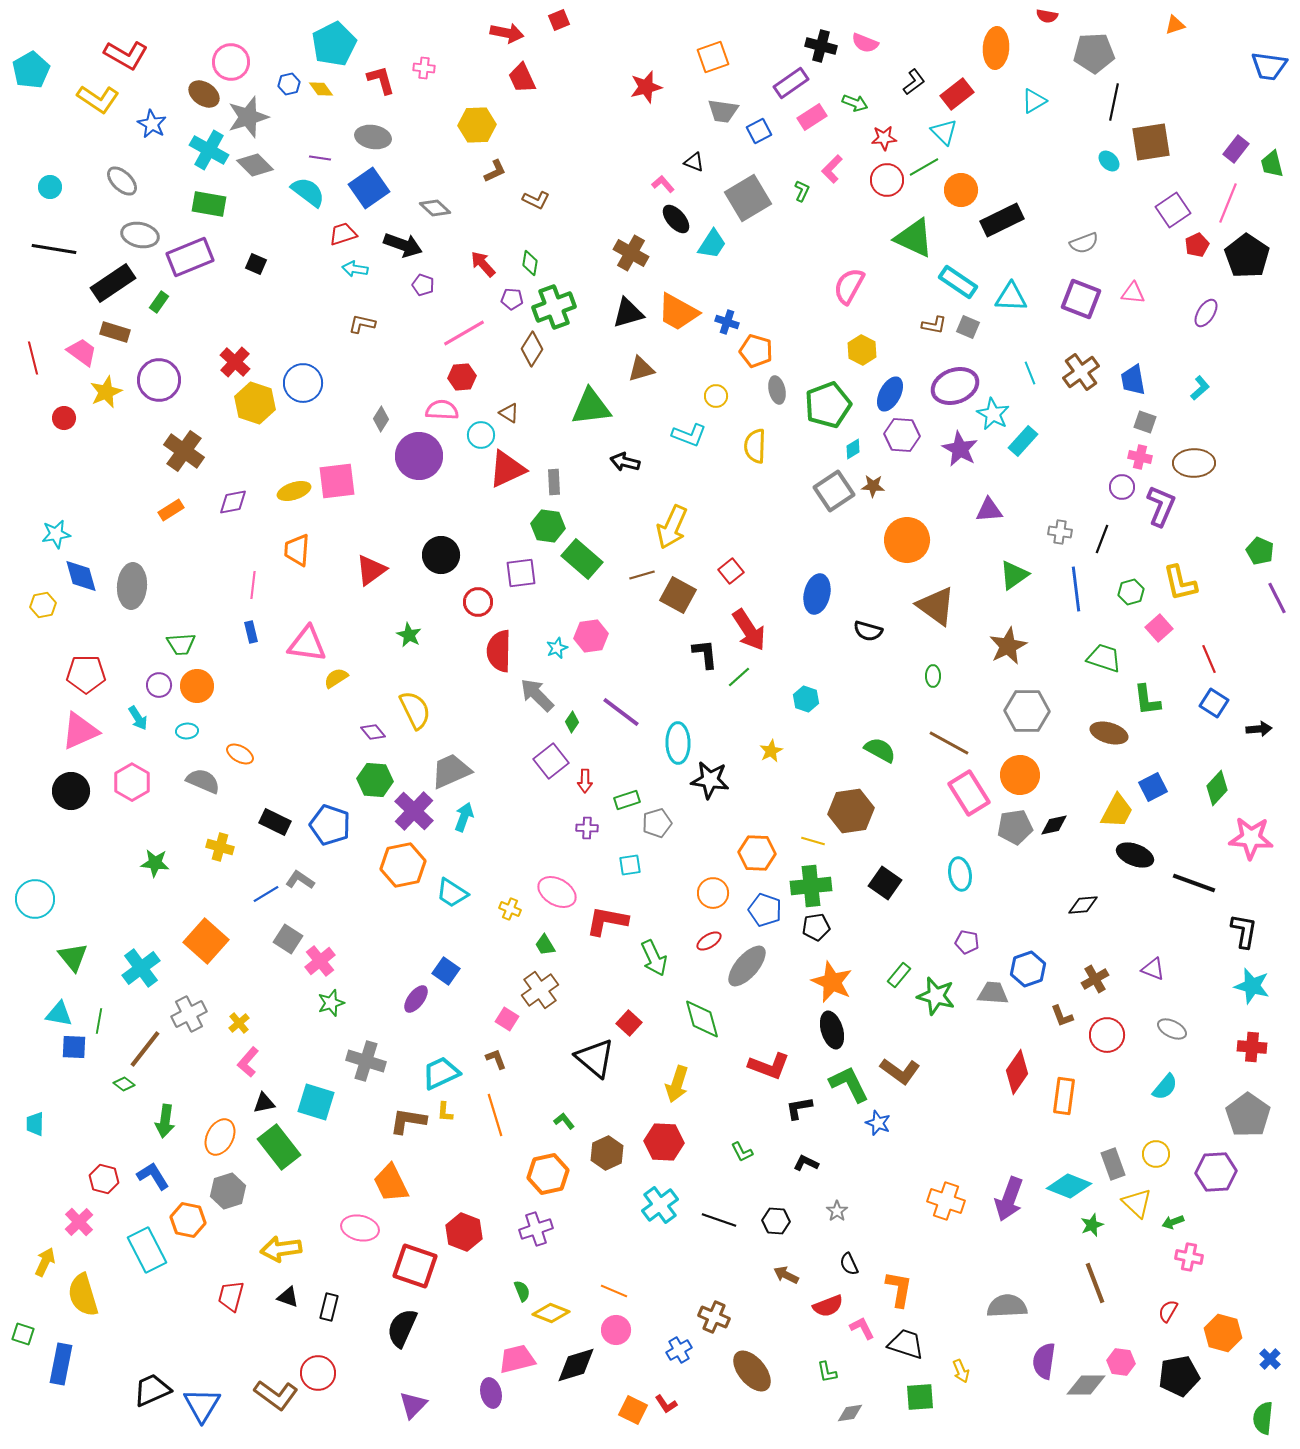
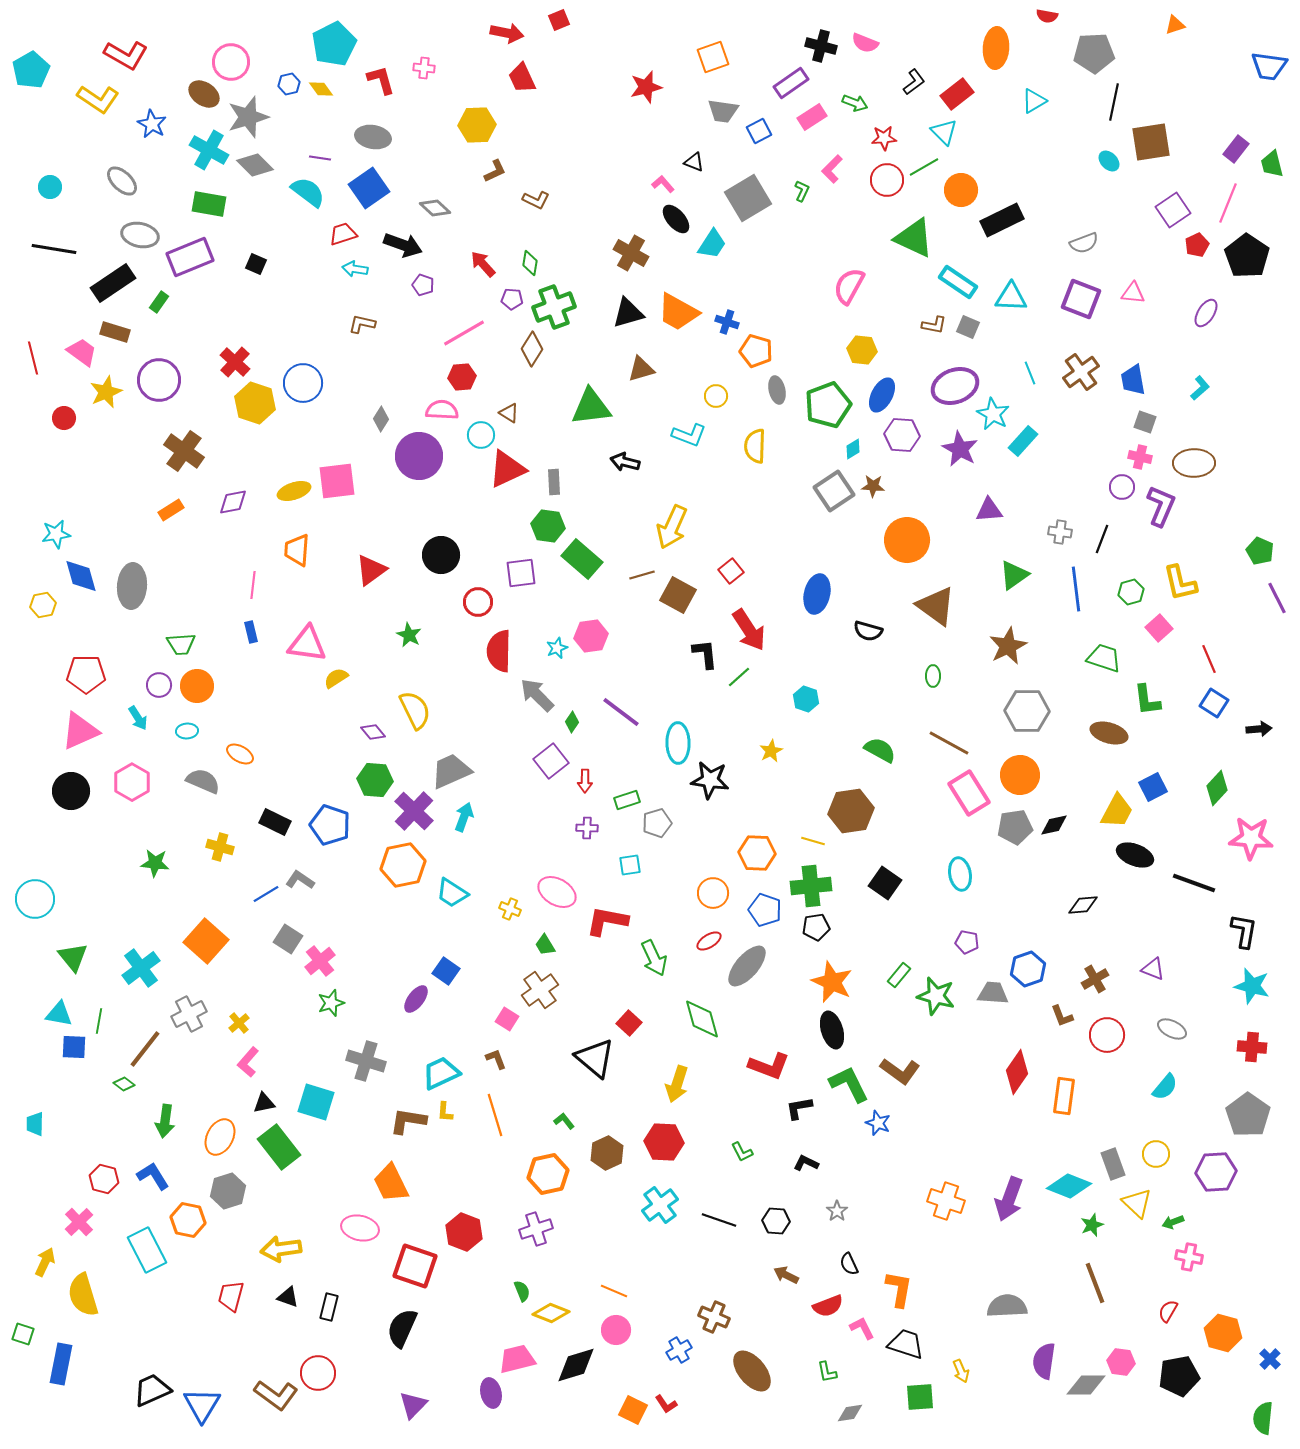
yellow hexagon at (862, 350): rotated 20 degrees counterclockwise
blue ellipse at (890, 394): moved 8 px left, 1 px down
